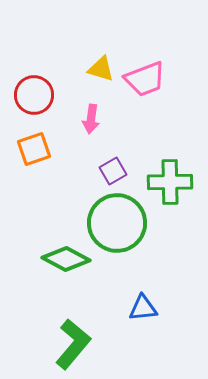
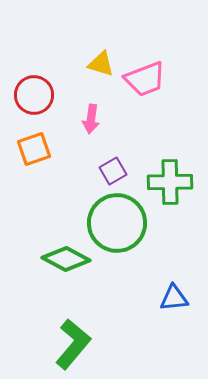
yellow triangle: moved 5 px up
blue triangle: moved 31 px right, 10 px up
